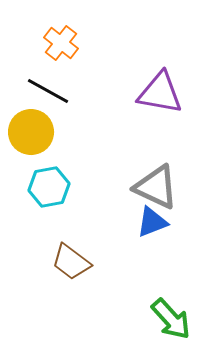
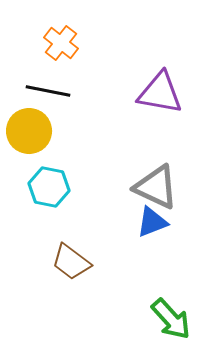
black line: rotated 18 degrees counterclockwise
yellow circle: moved 2 px left, 1 px up
cyan hexagon: rotated 21 degrees clockwise
